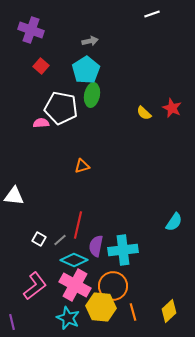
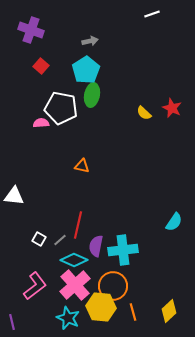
orange triangle: rotated 28 degrees clockwise
pink cross: rotated 20 degrees clockwise
